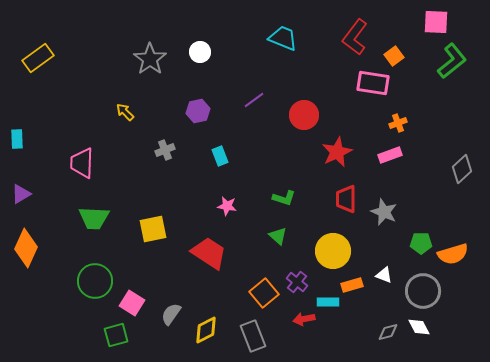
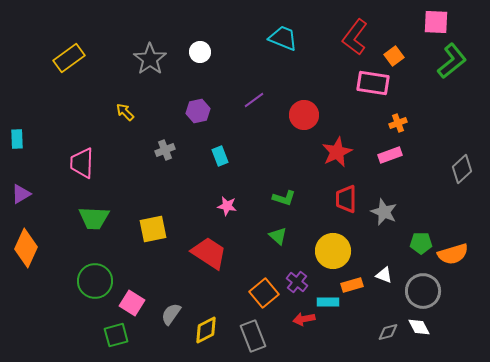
yellow rectangle at (38, 58): moved 31 px right
